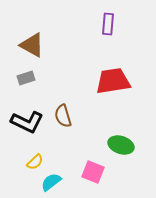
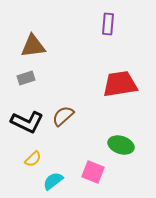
brown triangle: moved 1 px right, 1 px down; rotated 36 degrees counterclockwise
red trapezoid: moved 7 px right, 3 px down
brown semicircle: rotated 65 degrees clockwise
yellow semicircle: moved 2 px left, 3 px up
cyan semicircle: moved 2 px right, 1 px up
